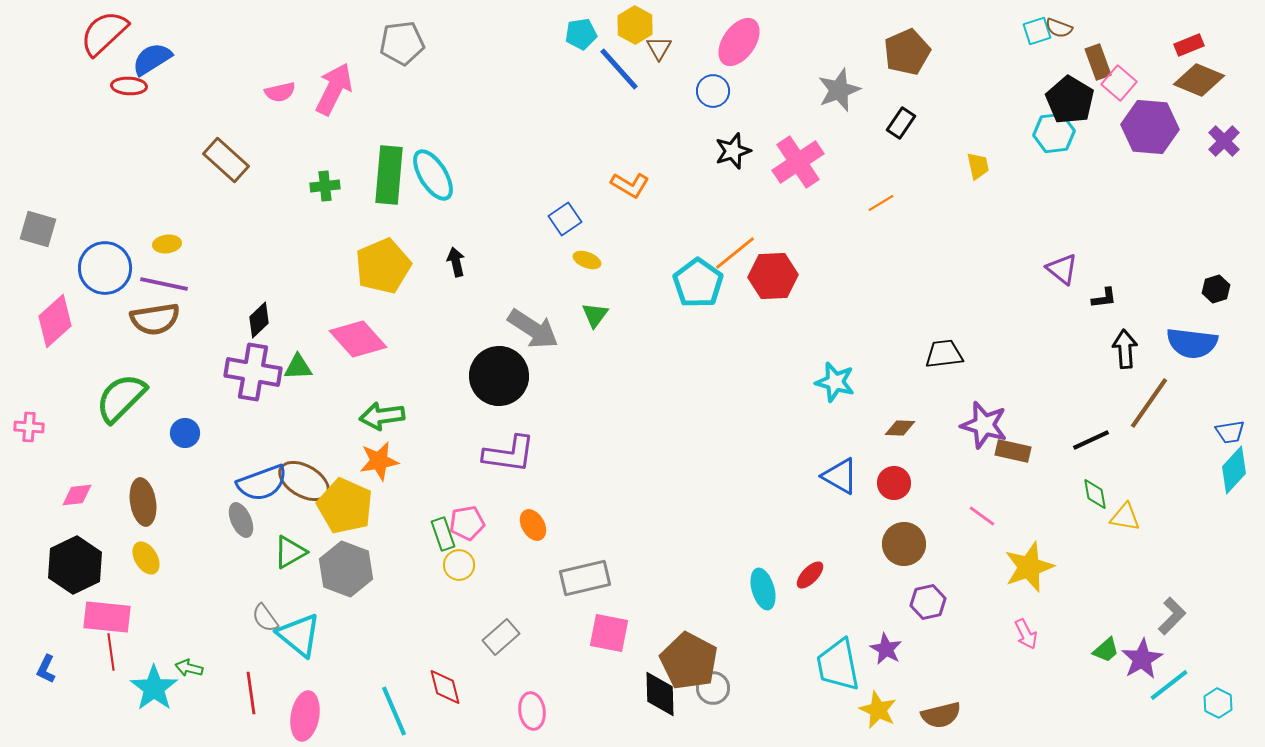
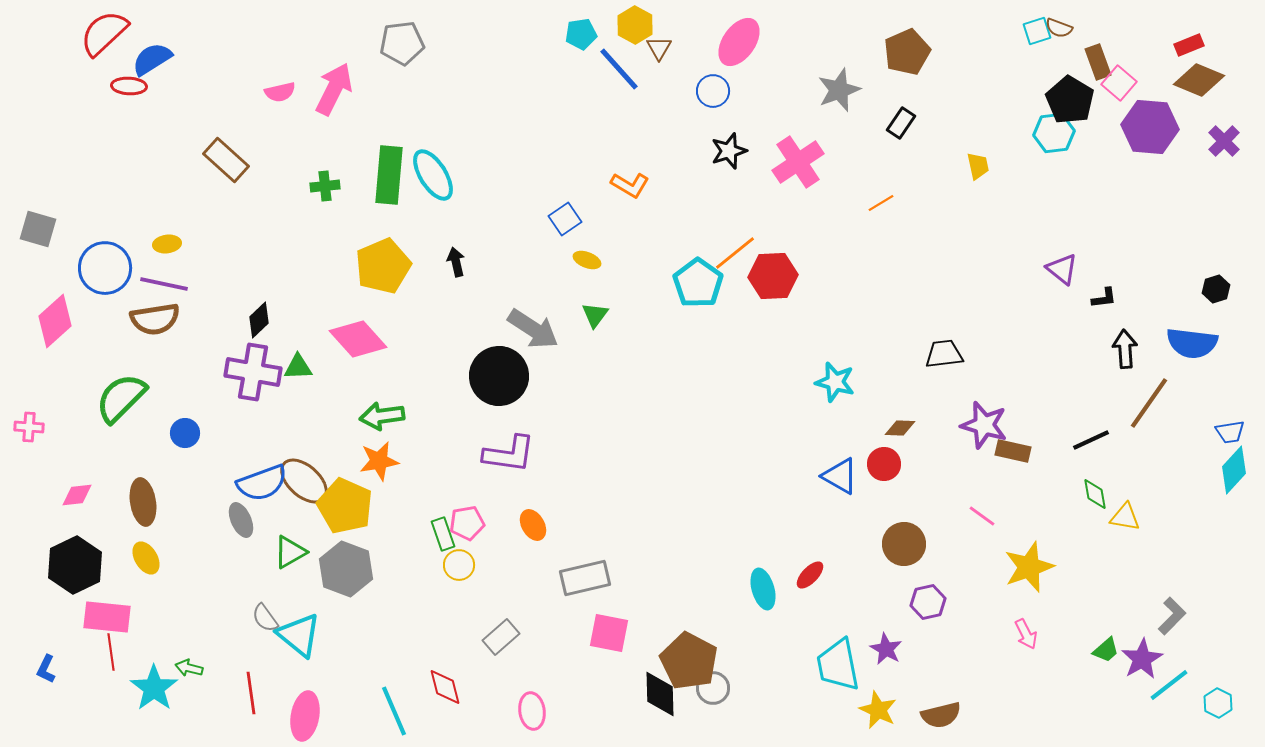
black star at (733, 151): moved 4 px left
brown ellipse at (304, 481): rotated 12 degrees clockwise
red circle at (894, 483): moved 10 px left, 19 px up
